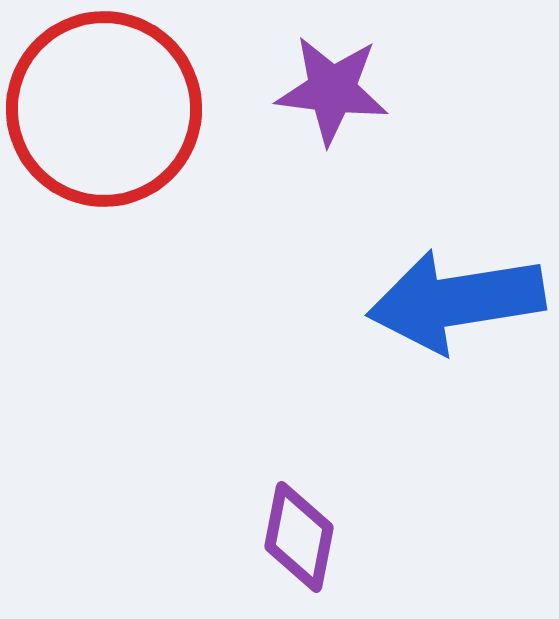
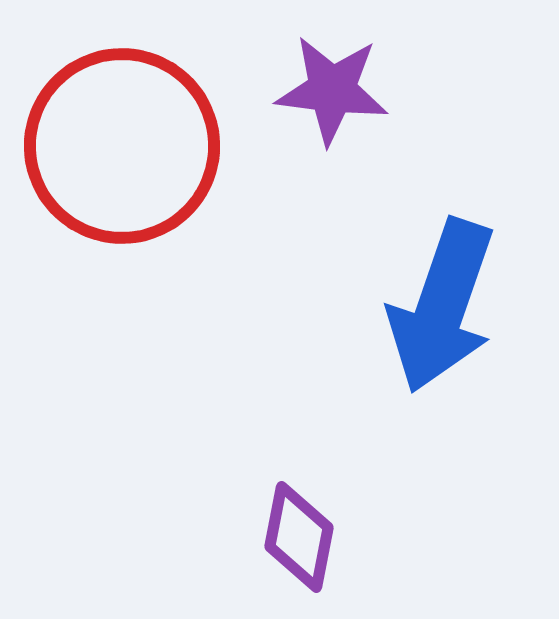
red circle: moved 18 px right, 37 px down
blue arrow: moved 14 px left, 5 px down; rotated 62 degrees counterclockwise
